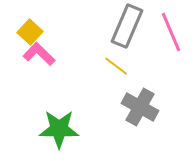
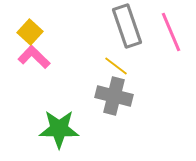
gray rectangle: rotated 42 degrees counterclockwise
pink L-shape: moved 5 px left, 3 px down
gray cross: moved 26 px left, 11 px up; rotated 15 degrees counterclockwise
